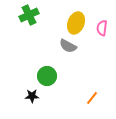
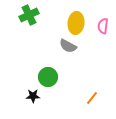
yellow ellipse: rotated 15 degrees counterclockwise
pink semicircle: moved 1 px right, 2 px up
green circle: moved 1 px right, 1 px down
black star: moved 1 px right
